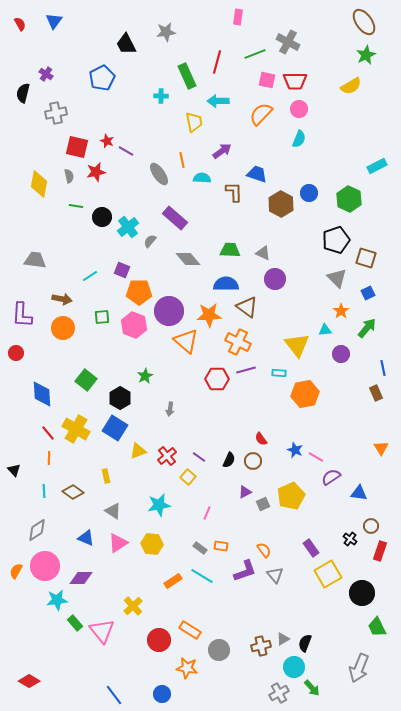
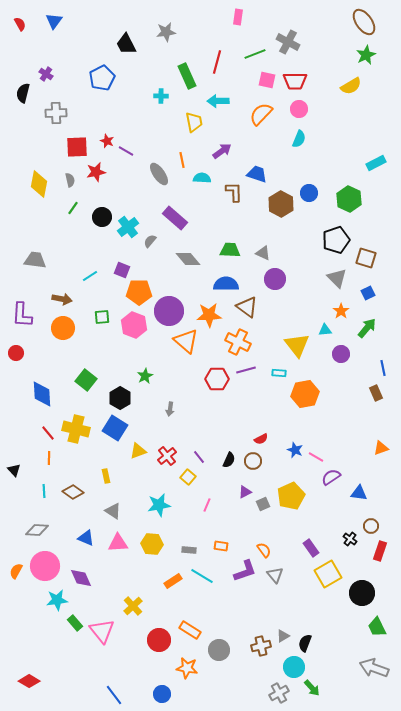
gray cross at (56, 113): rotated 10 degrees clockwise
red square at (77, 147): rotated 15 degrees counterclockwise
cyan rectangle at (377, 166): moved 1 px left, 3 px up
gray semicircle at (69, 176): moved 1 px right, 4 px down
green line at (76, 206): moved 3 px left, 2 px down; rotated 64 degrees counterclockwise
yellow cross at (76, 429): rotated 16 degrees counterclockwise
red semicircle at (261, 439): rotated 80 degrees counterclockwise
orange triangle at (381, 448): rotated 42 degrees clockwise
purple line at (199, 457): rotated 16 degrees clockwise
pink line at (207, 513): moved 8 px up
gray diamond at (37, 530): rotated 35 degrees clockwise
pink triangle at (118, 543): rotated 30 degrees clockwise
gray rectangle at (200, 548): moved 11 px left, 2 px down; rotated 32 degrees counterclockwise
purple diamond at (81, 578): rotated 65 degrees clockwise
gray triangle at (283, 639): moved 3 px up
gray arrow at (359, 668): moved 15 px right; rotated 88 degrees clockwise
